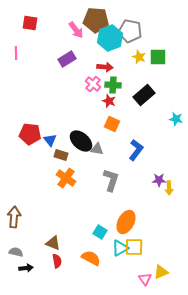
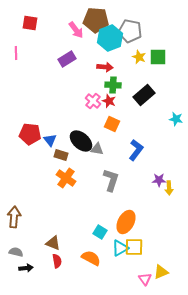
pink cross: moved 17 px down
